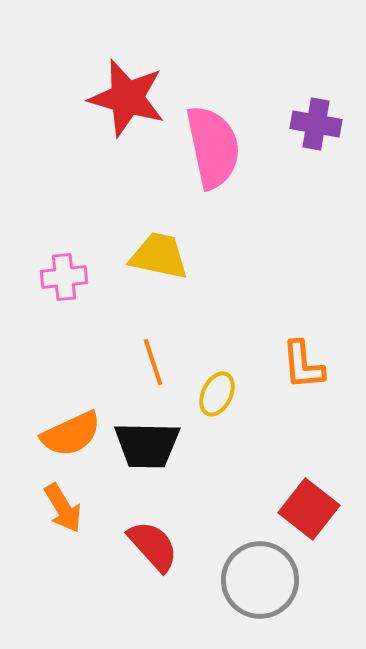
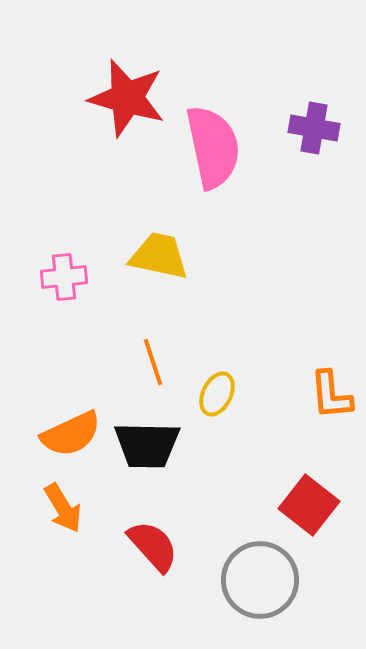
purple cross: moved 2 px left, 4 px down
orange L-shape: moved 28 px right, 30 px down
red square: moved 4 px up
